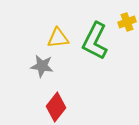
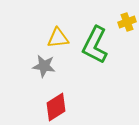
green L-shape: moved 4 px down
gray star: moved 2 px right
red diamond: rotated 20 degrees clockwise
